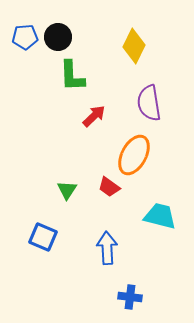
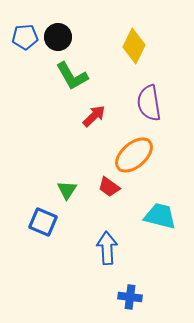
green L-shape: rotated 28 degrees counterclockwise
orange ellipse: rotated 21 degrees clockwise
blue square: moved 15 px up
